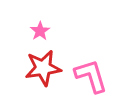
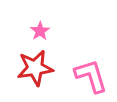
red star: moved 8 px left
